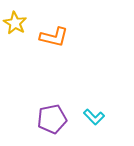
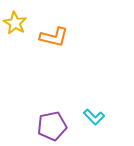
purple pentagon: moved 7 px down
